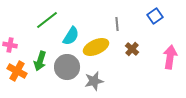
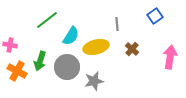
yellow ellipse: rotated 10 degrees clockwise
